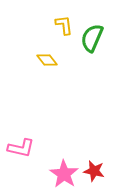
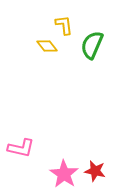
green semicircle: moved 7 px down
yellow diamond: moved 14 px up
red star: moved 1 px right
